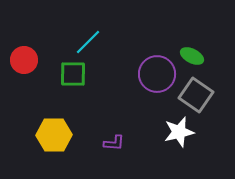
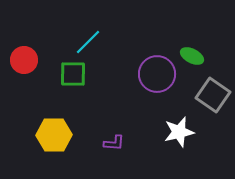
gray square: moved 17 px right
